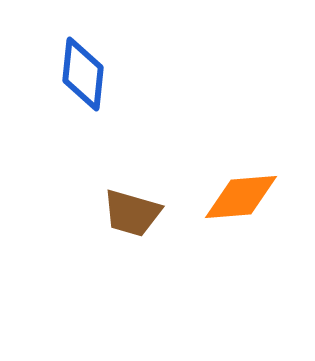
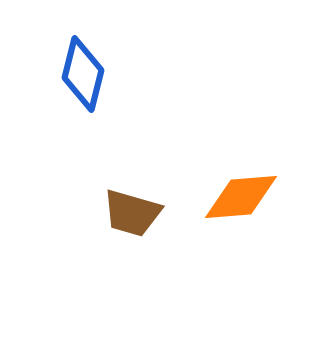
blue diamond: rotated 8 degrees clockwise
